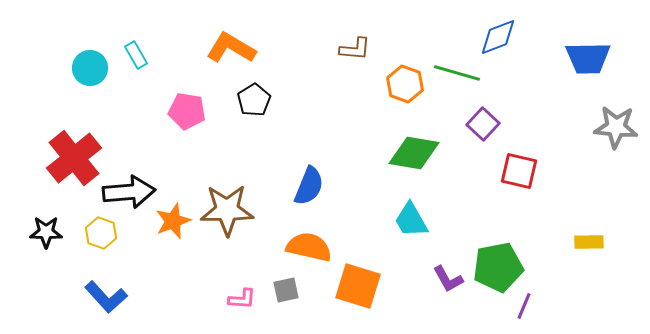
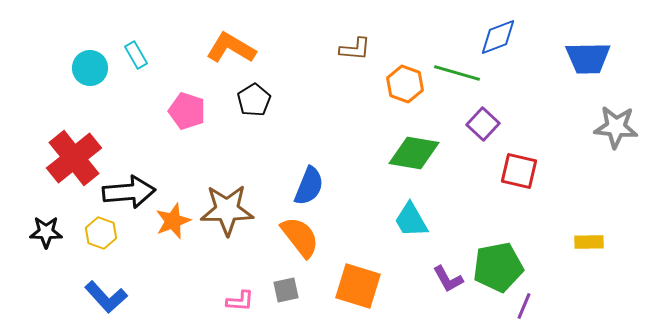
pink pentagon: rotated 9 degrees clockwise
orange semicircle: moved 9 px left, 10 px up; rotated 39 degrees clockwise
pink L-shape: moved 2 px left, 2 px down
